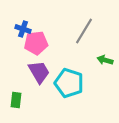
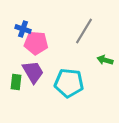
pink pentagon: rotated 10 degrees clockwise
purple trapezoid: moved 6 px left
cyan pentagon: rotated 12 degrees counterclockwise
green rectangle: moved 18 px up
